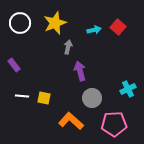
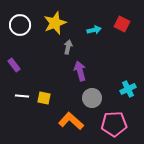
white circle: moved 2 px down
red square: moved 4 px right, 3 px up; rotated 14 degrees counterclockwise
